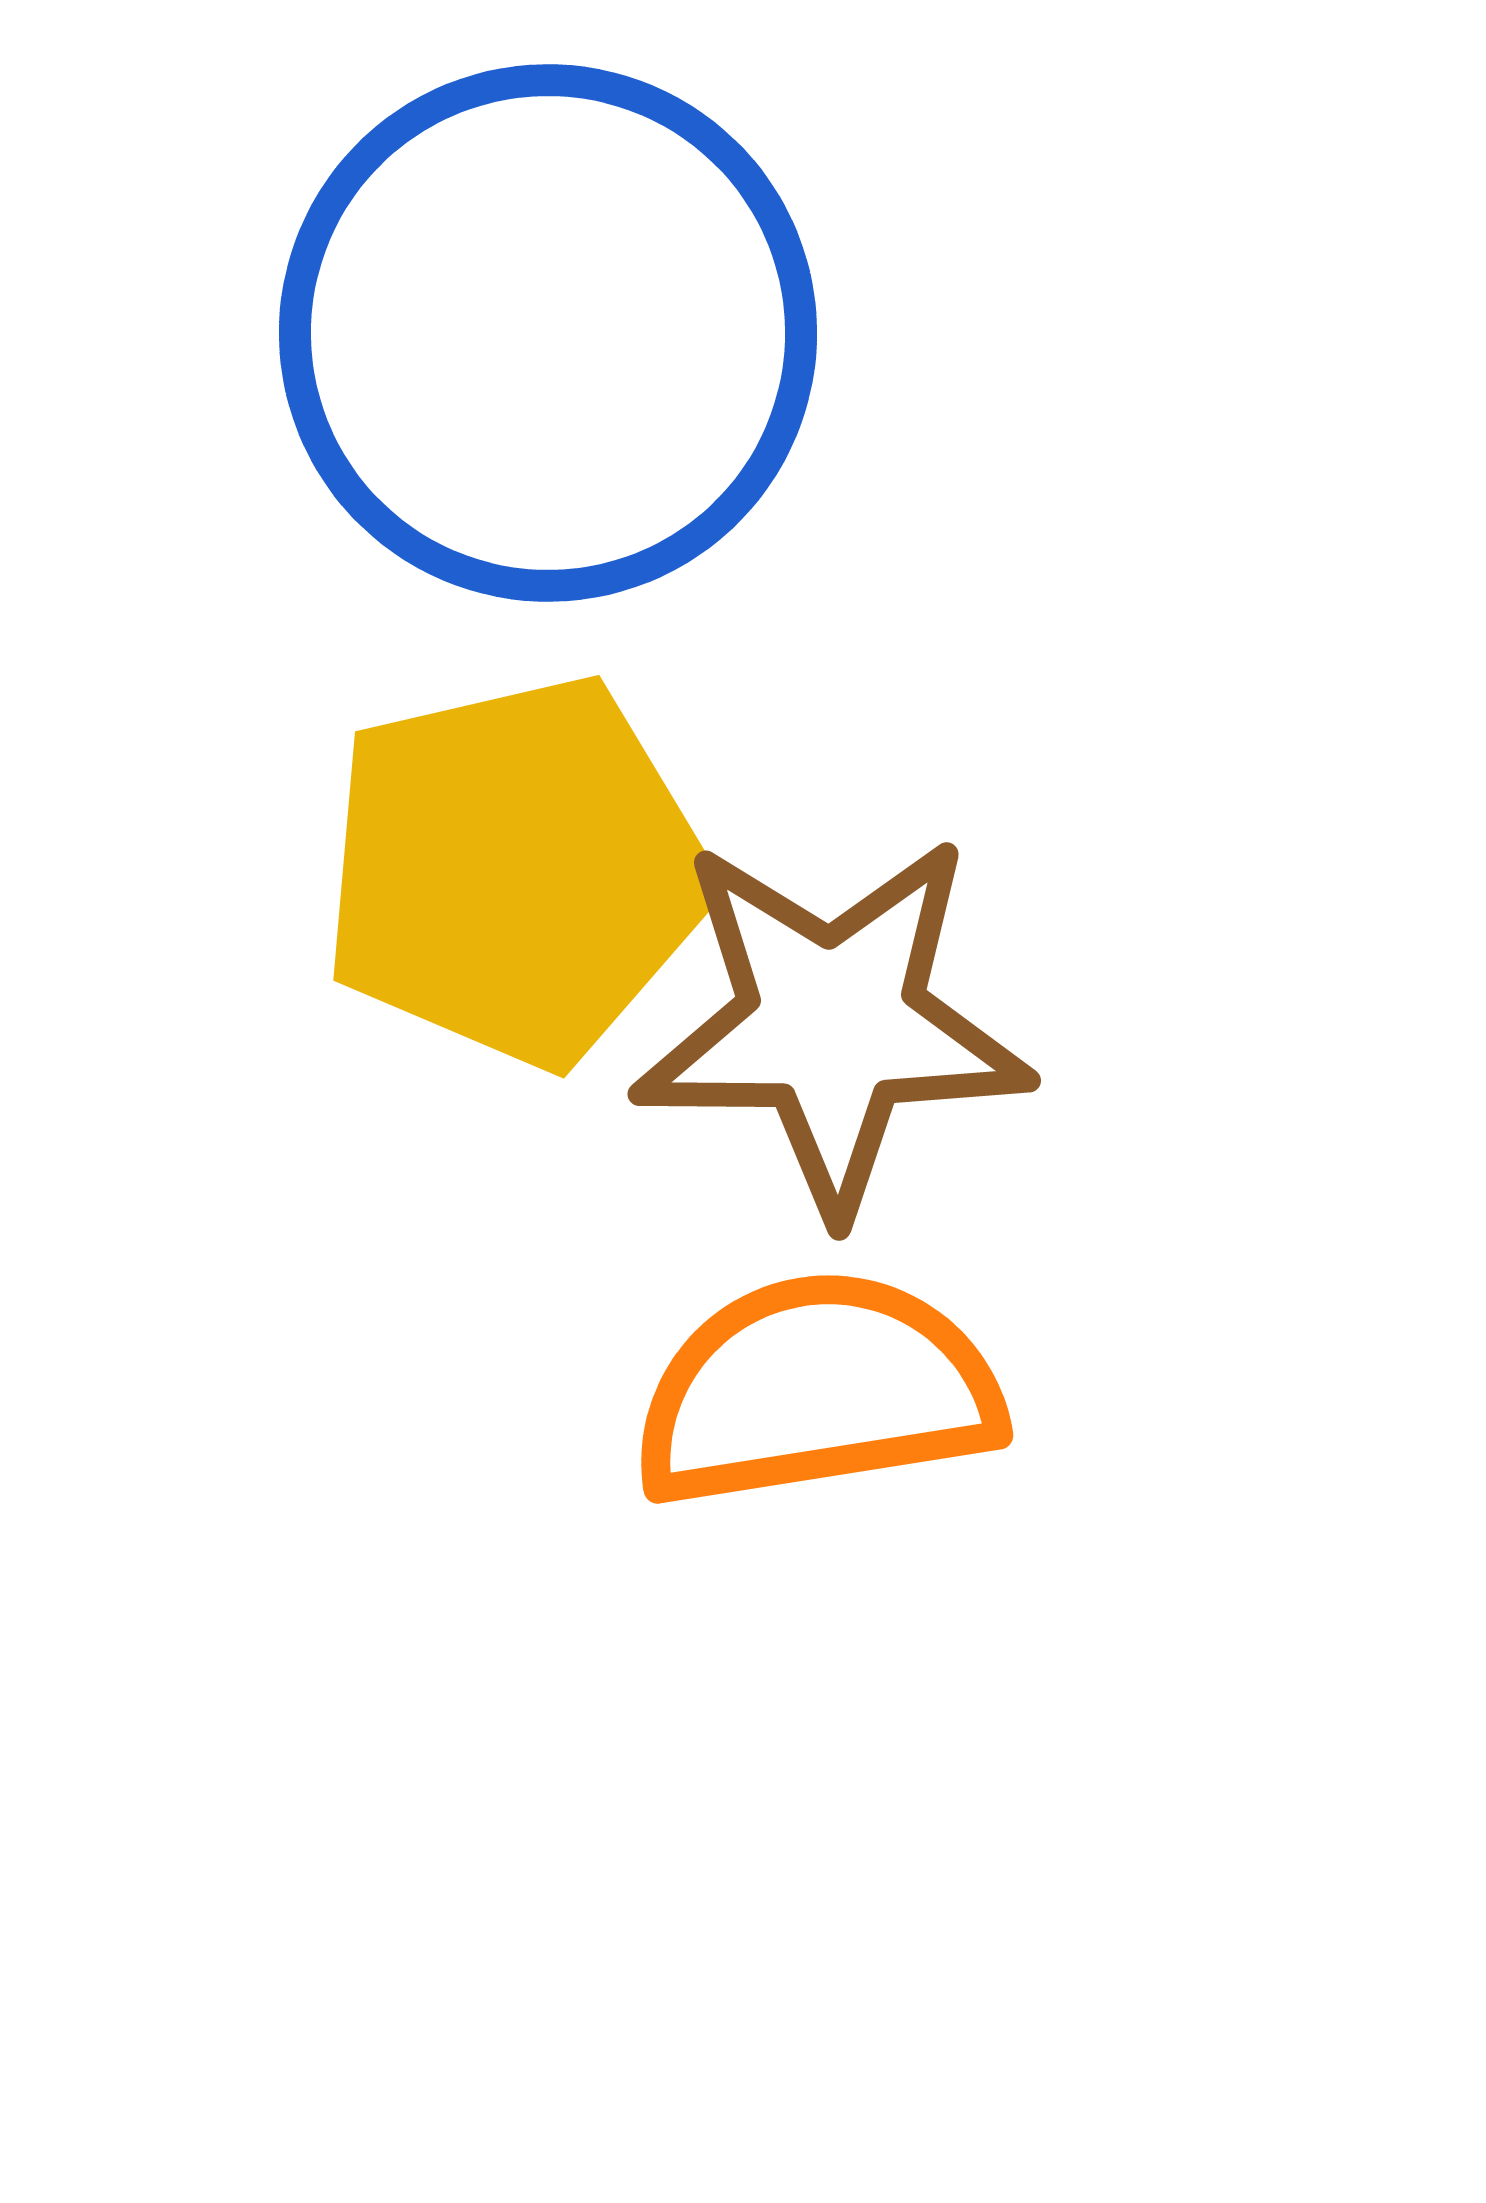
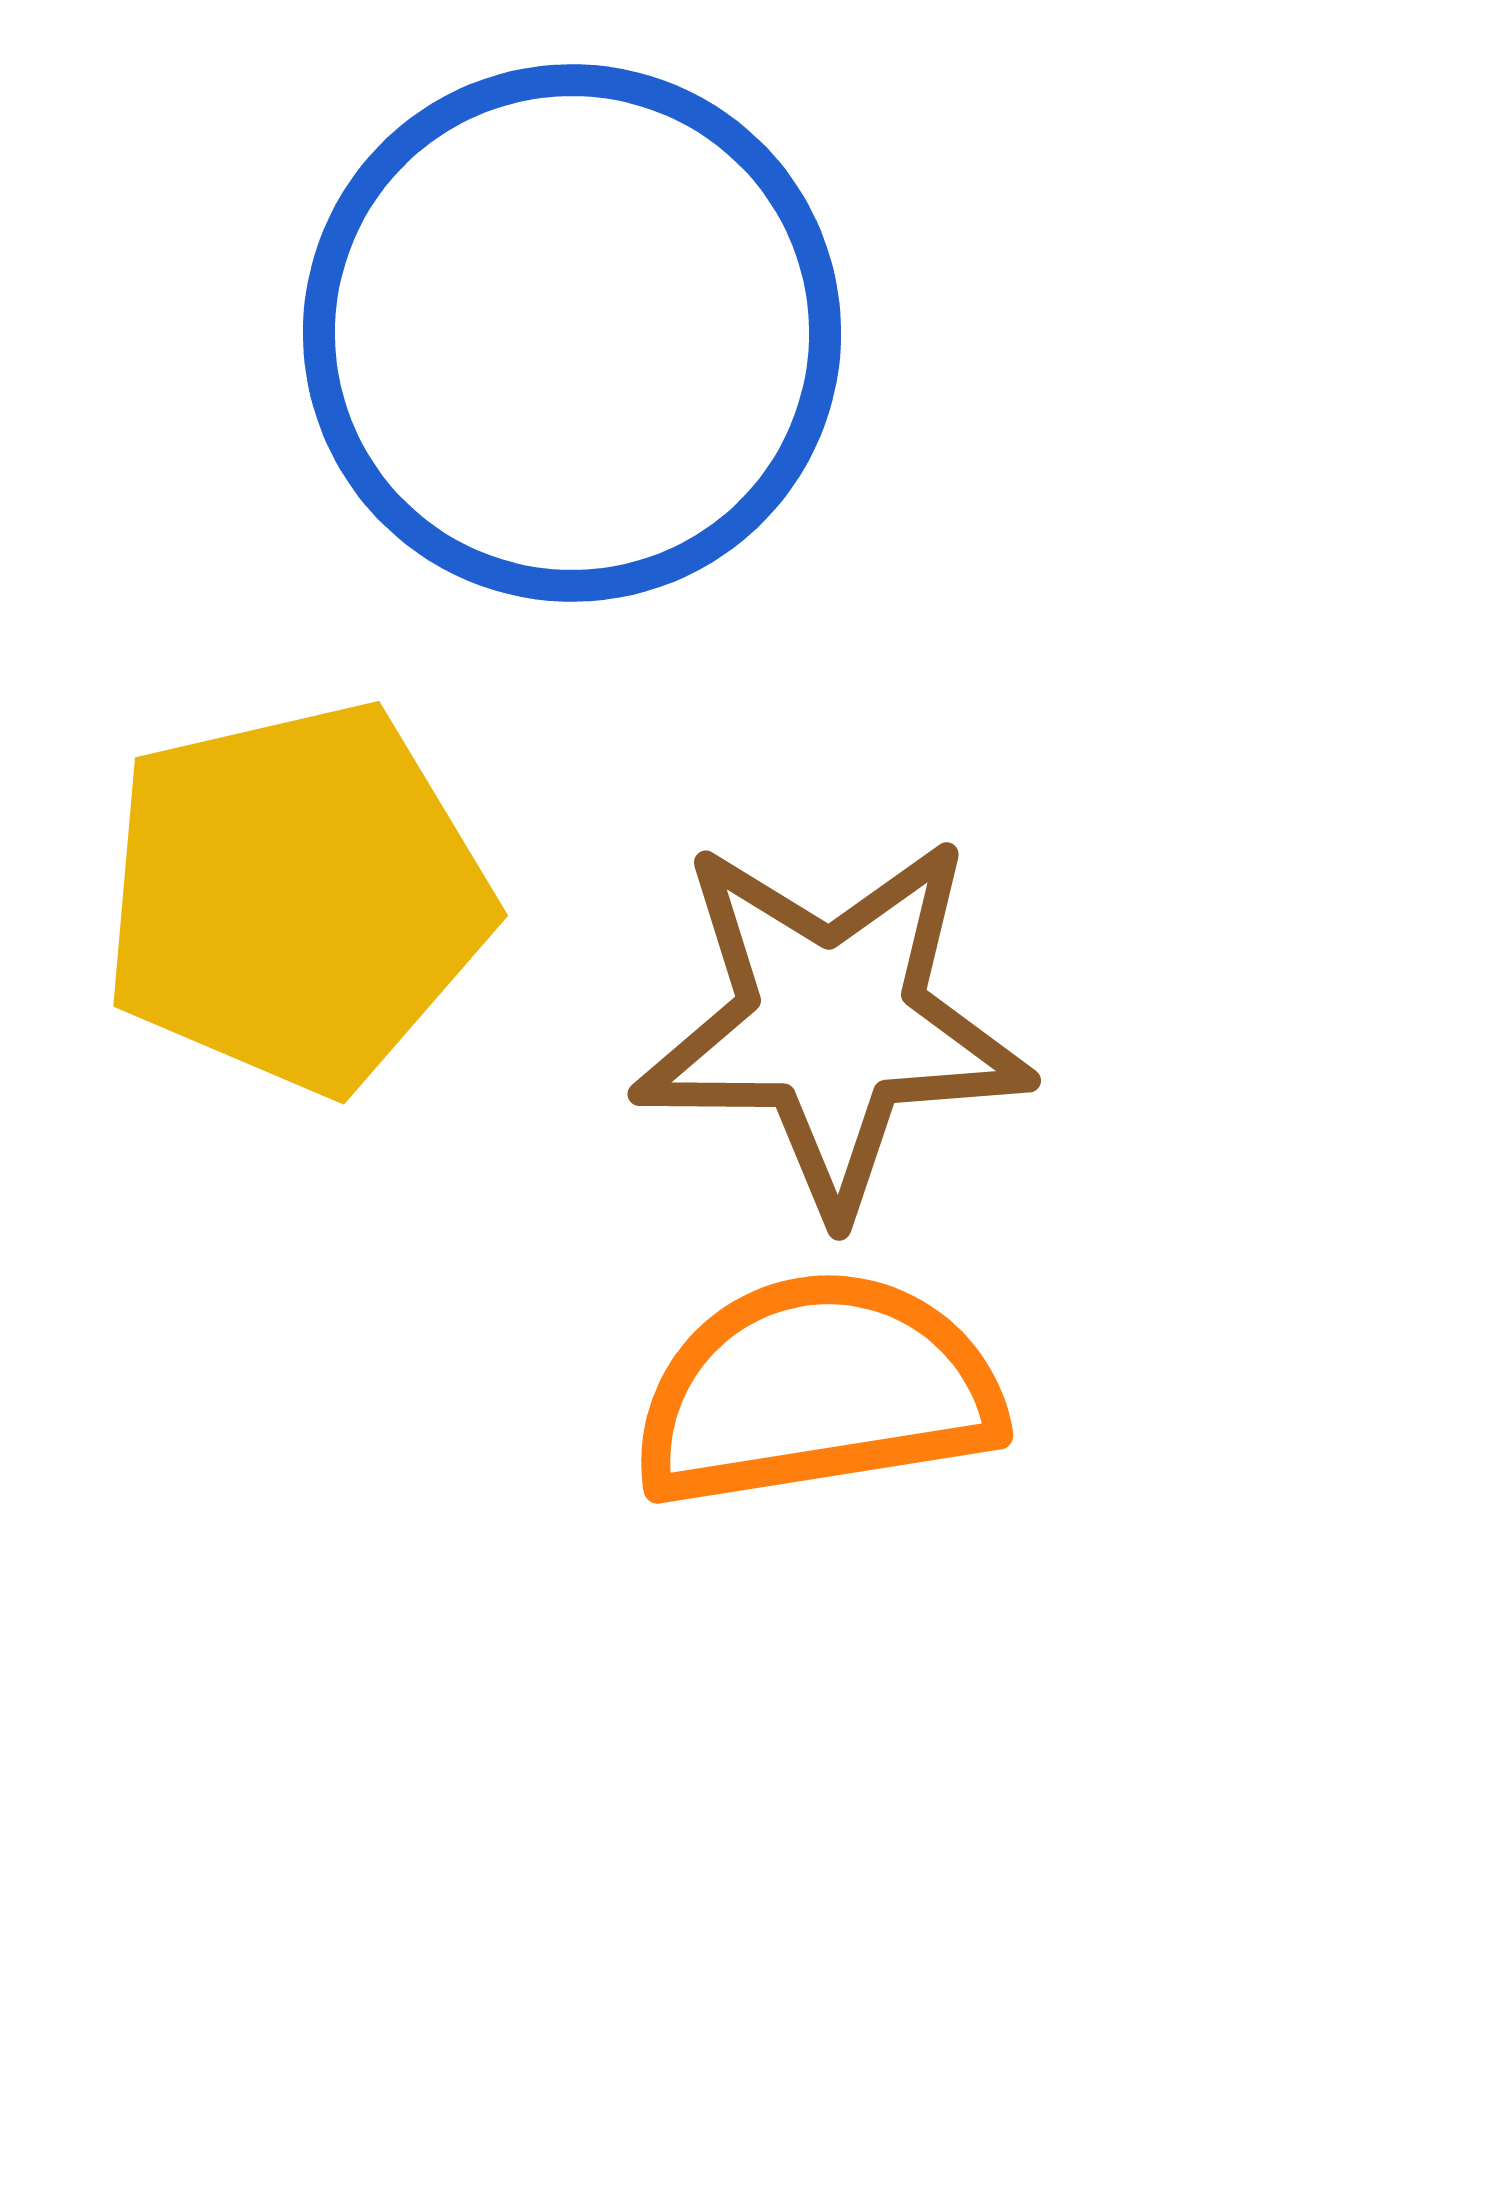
blue circle: moved 24 px right
yellow pentagon: moved 220 px left, 26 px down
